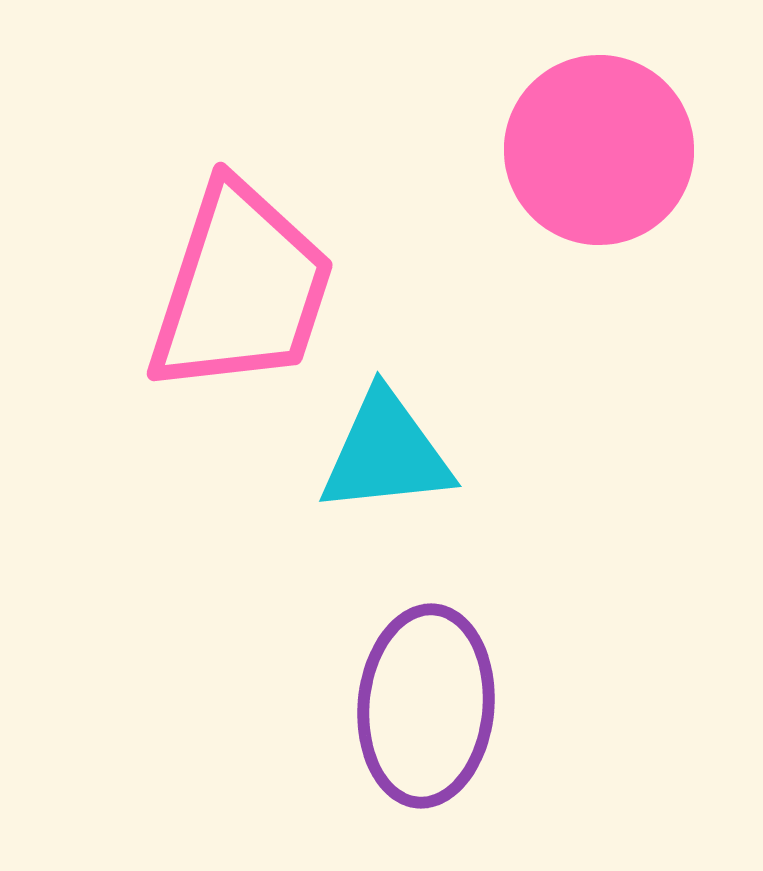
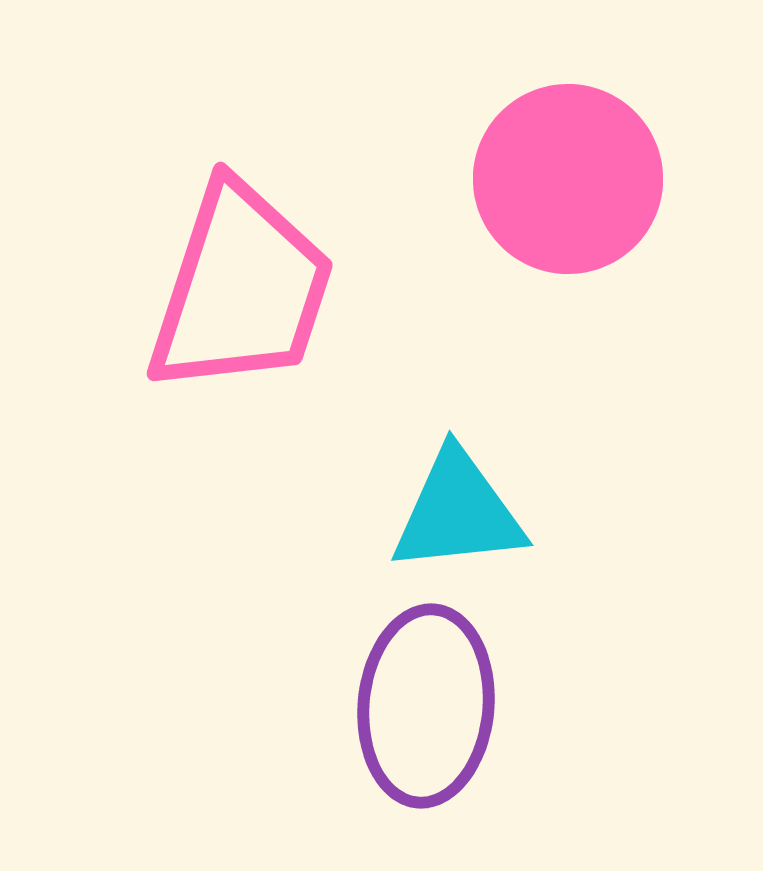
pink circle: moved 31 px left, 29 px down
cyan triangle: moved 72 px right, 59 px down
